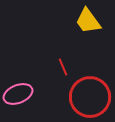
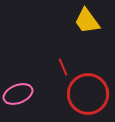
yellow trapezoid: moved 1 px left
red circle: moved 2 px left, 3 px up
